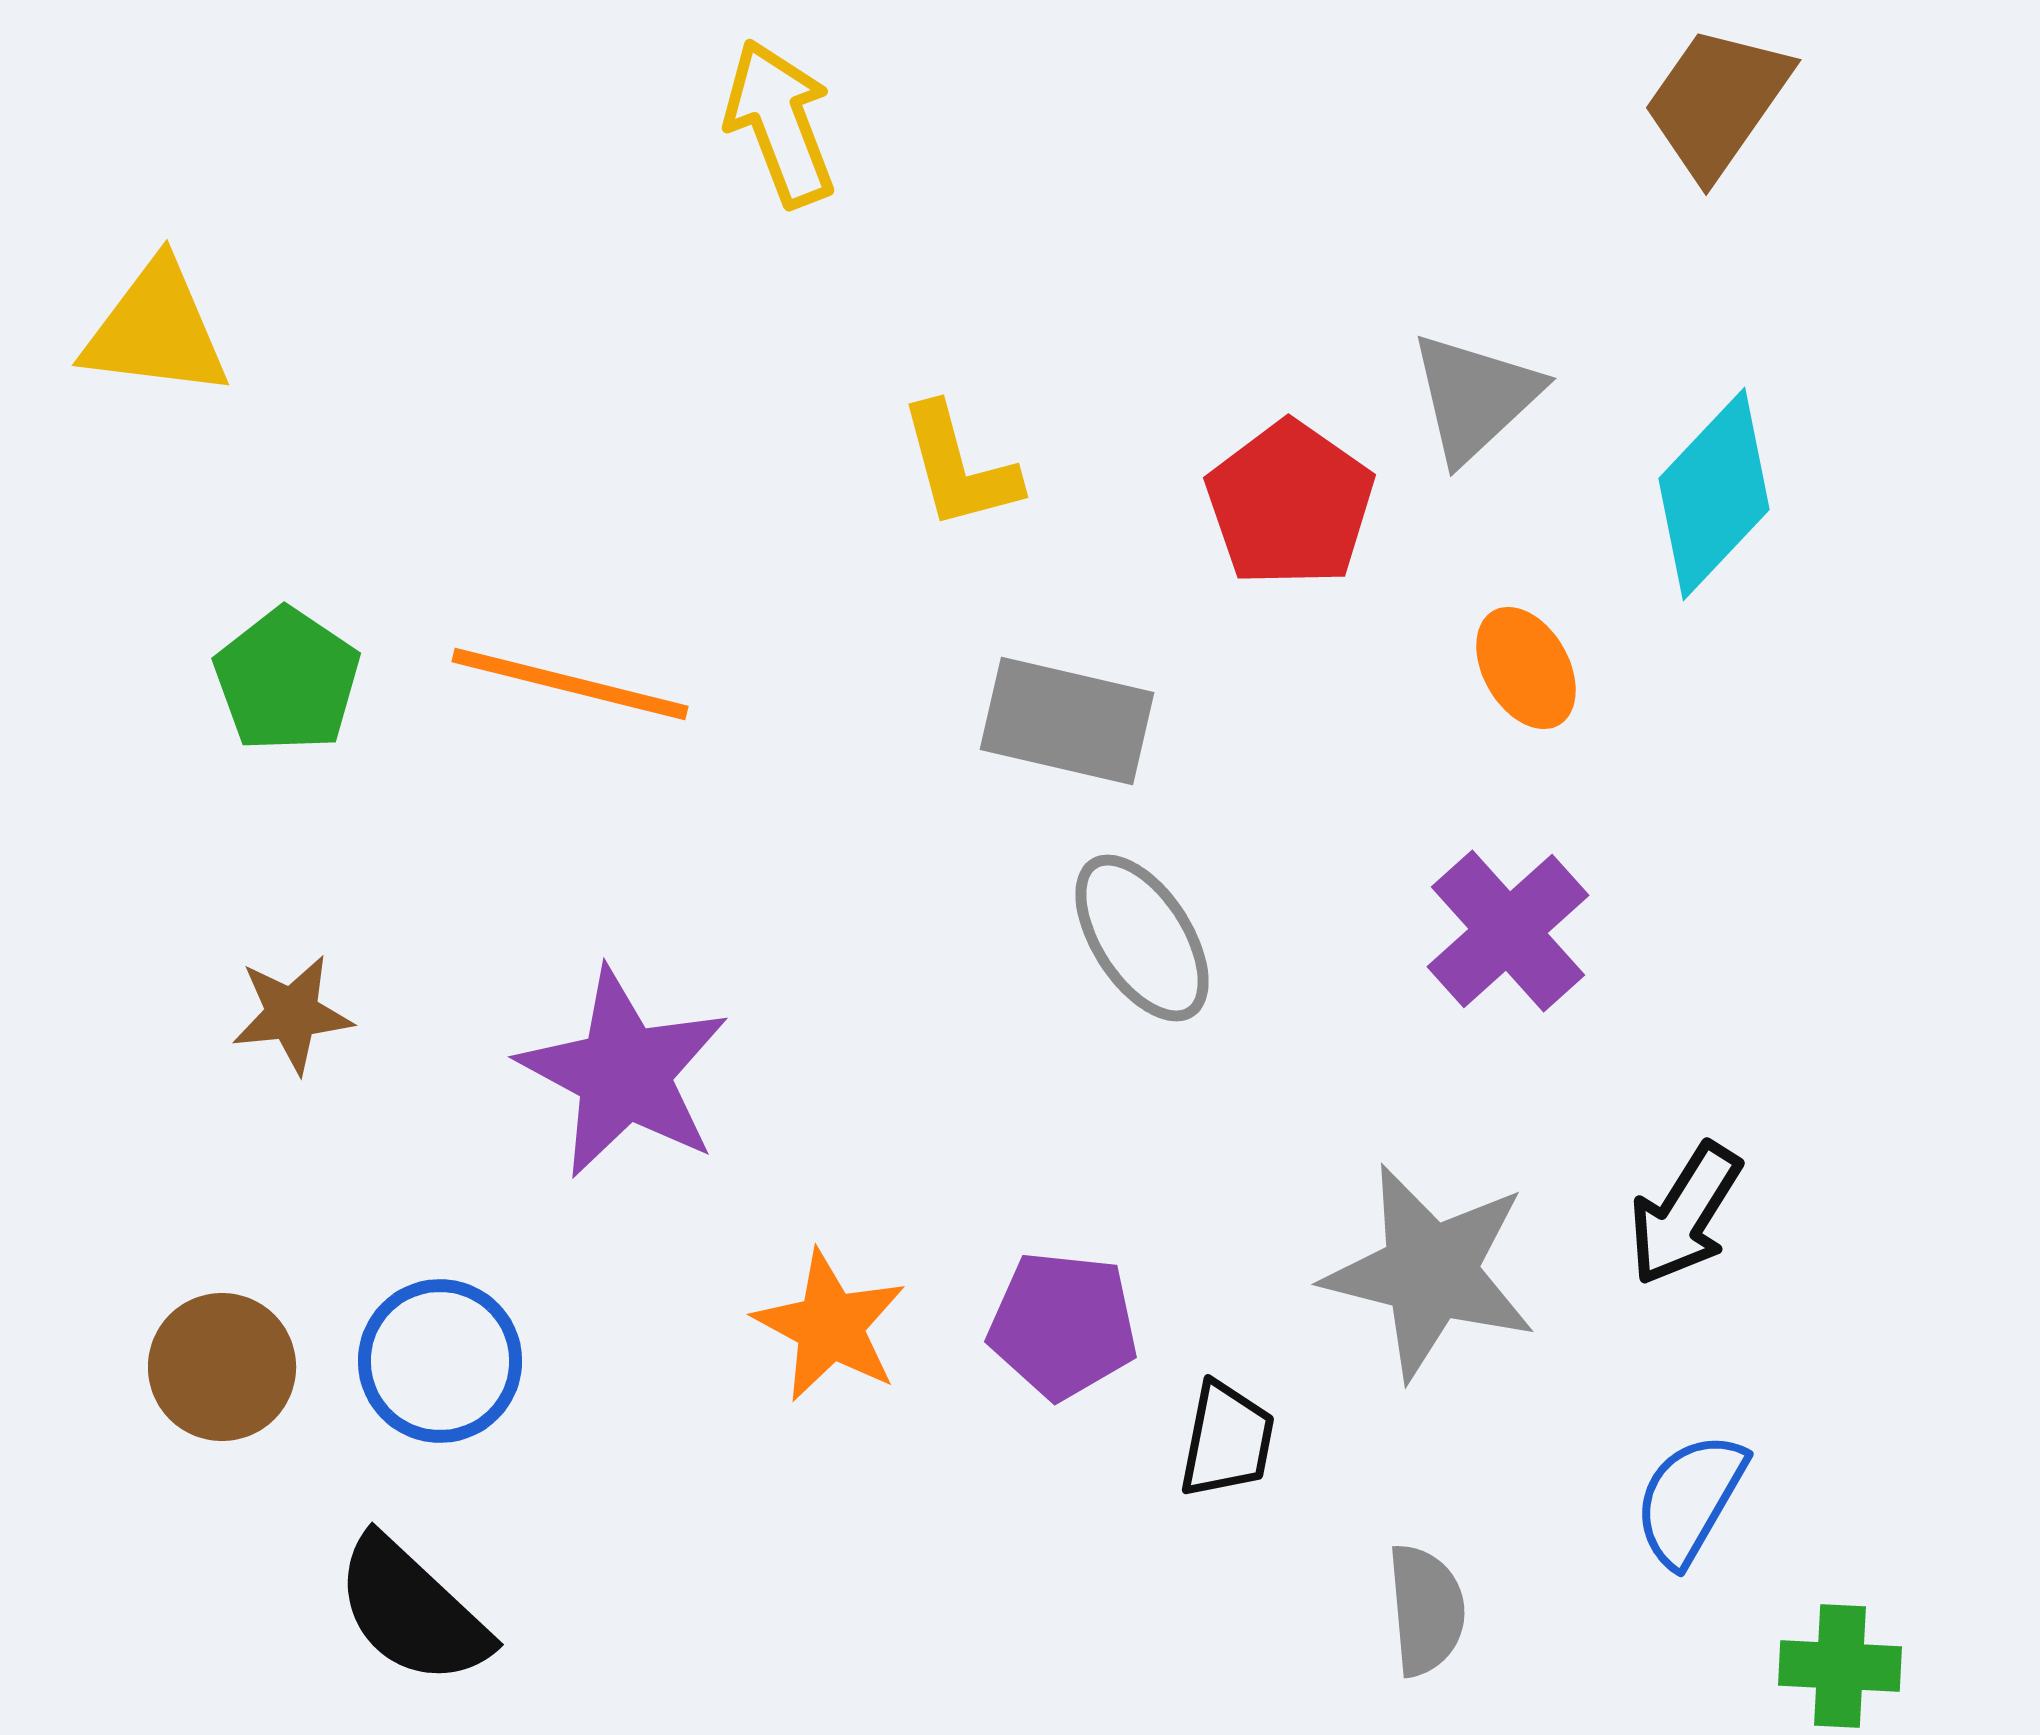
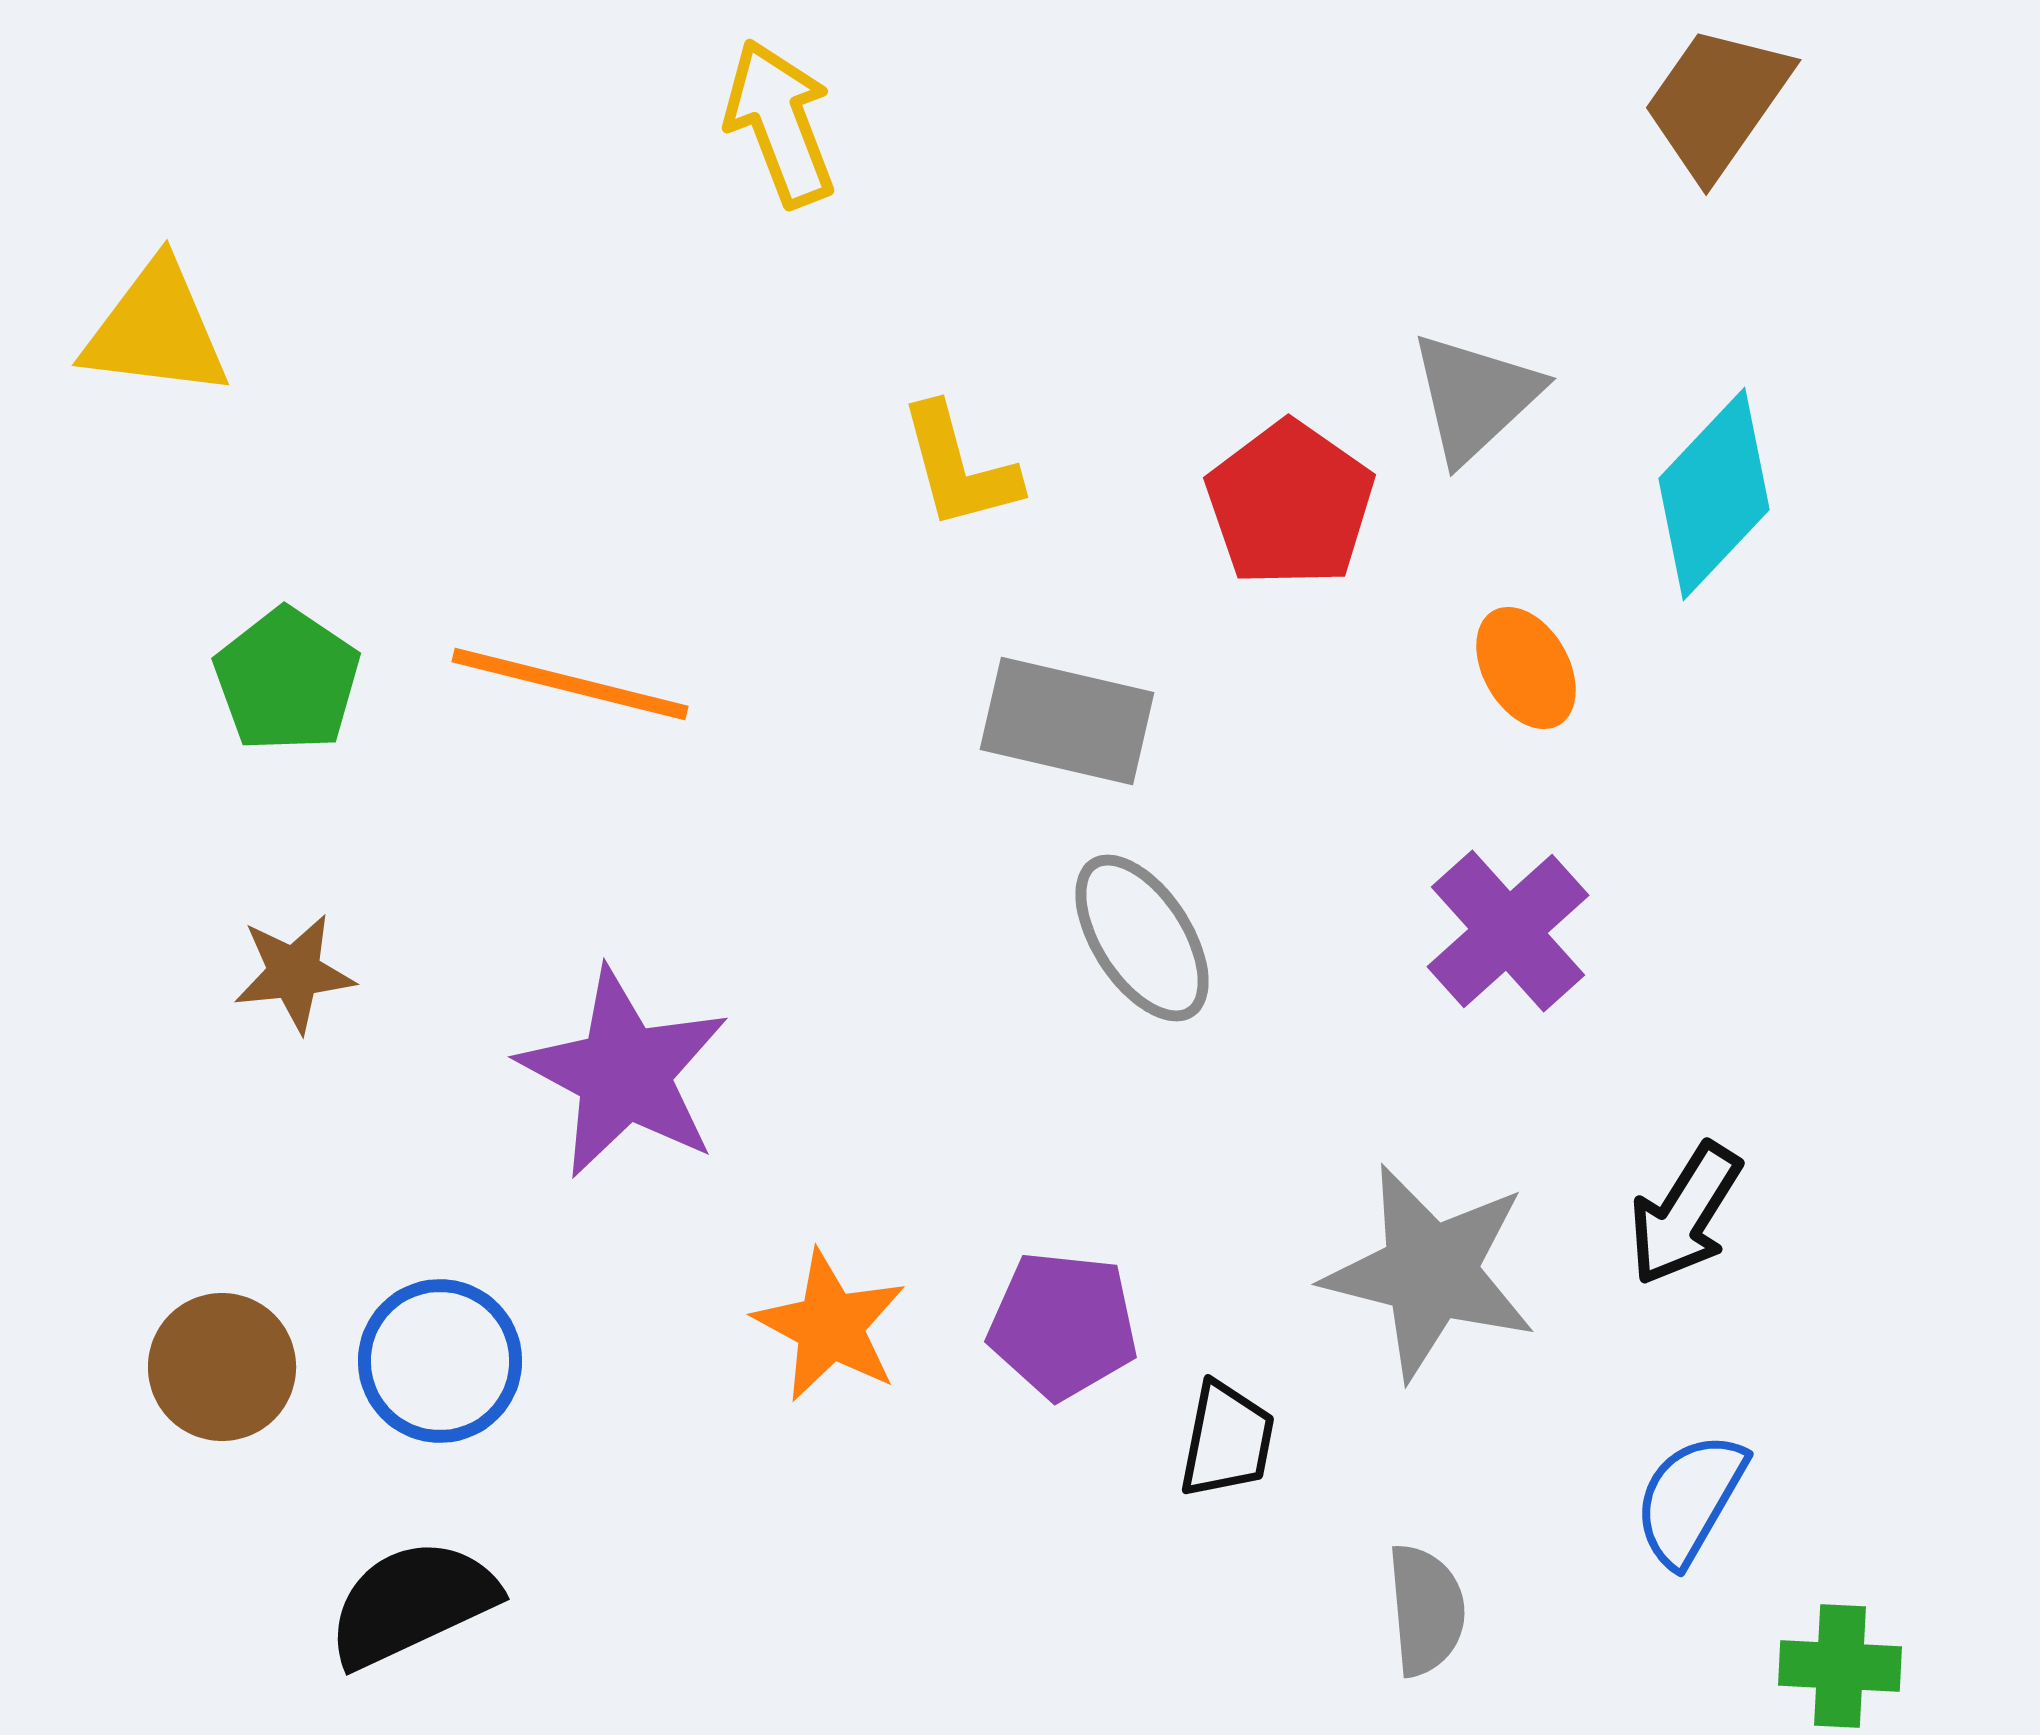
brown star: moved 2 px right, 41 px up
black semicircle: moved 8 px up; rotated 112 degrees clockwise
